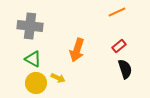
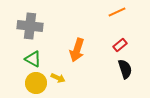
red rectangle: moved 1 px right, 1 px up
